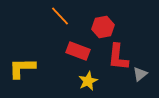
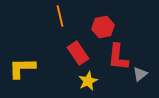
orange line: rotated 30 degrees clockwise
red rectangle: moved 2 px down; rotated 35 degrees clockwise
